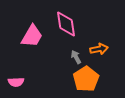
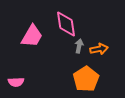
gray arrow: moved 3 px right, 11 px up; rotated 40 degrees clockwise
